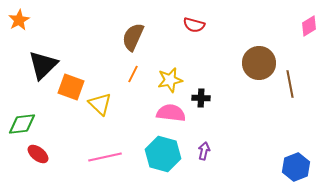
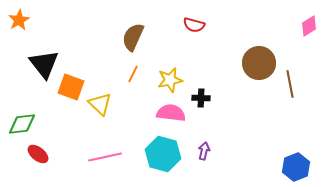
black triangle: moved 1 px right, 1 px up; rotated 24 degrees counterclockwise
